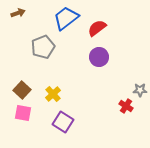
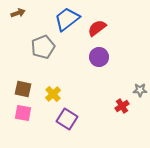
blue trapezoid: moved 1 px right, 1 px down
brown square: moved 1 px right, 1 px up; rotated 30 degrees counterclockwise
red cross: moved 4 px left; rotated 24 degrees clockwise
purple square: moved 4 px right, 3 px up
